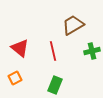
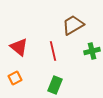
red triangle: moved 1 px left, 1 px up
